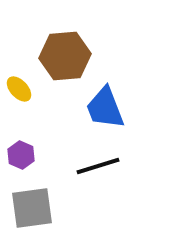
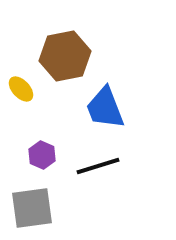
brown hexagon: rotated 6 degrees counterclockwise
yellow ellipse: moved 2 px right
purple hexagon: moved 21 px right
